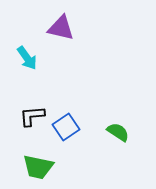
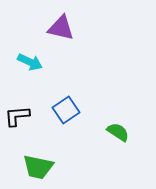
cyan arrow: moved 3 px right, 4 px down; rotated 30 degrees counterclockwise
black L-shape: moved 15 px left
blue square: moved 17 px up
